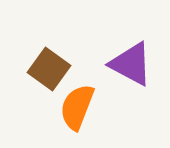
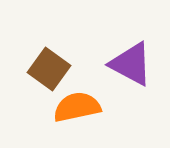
orange semicircle: rotated 57 degrees clockwise
